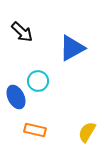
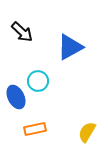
blue triangle: moved 2 px left, 1 px up
orange rectangle: moved 1 px up; rotated 25 degrees counterclockwise
